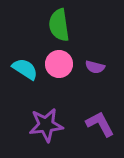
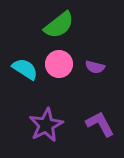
green semicircle: rotated 120 degrees counterclockwise
purple star: rotated 20 degrees counterclockwise
